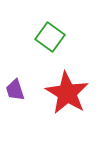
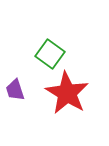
green square: moved 17 px down
